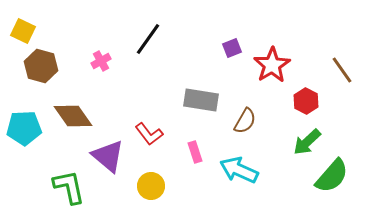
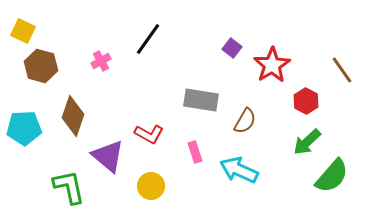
purple square: rotated 30 degrees counterclockwise
brown diamond: rotated 54 degrees clockwise
red L-shape: rotated 24 degrees counterclockwise
